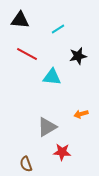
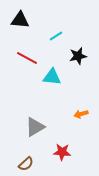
cyan line: moved 2 px left, 7 px down
red line: moved 4 px down
gray triangle: moved 12 px left
brown semicircle: rotated 112 degrees counterclockwise
